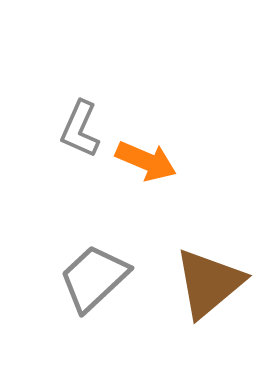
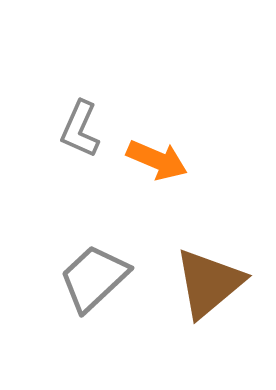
orange arrow: moved 11 px right, 1 px up
